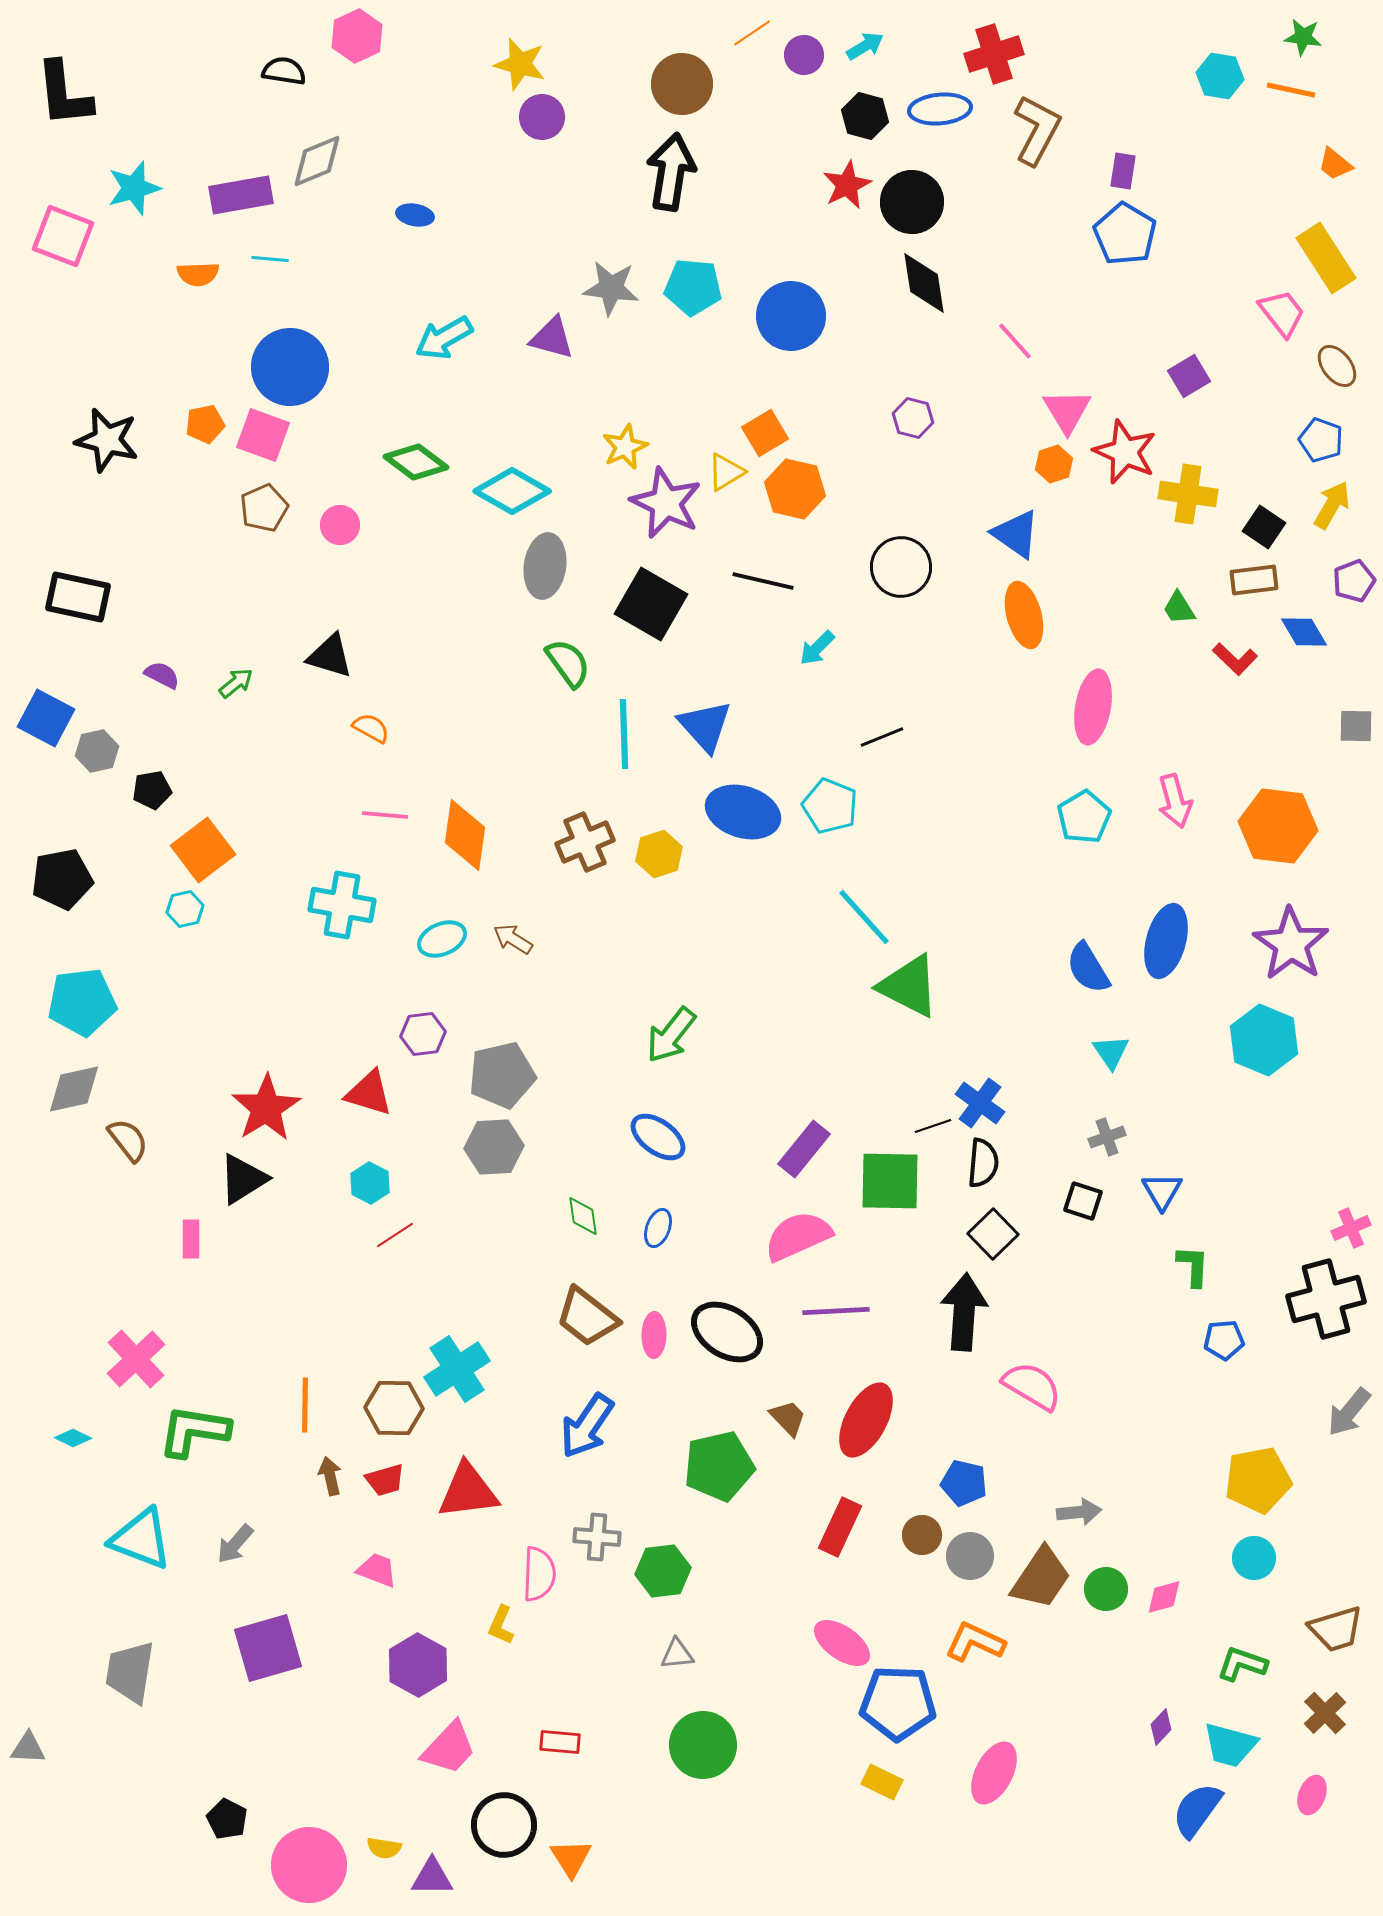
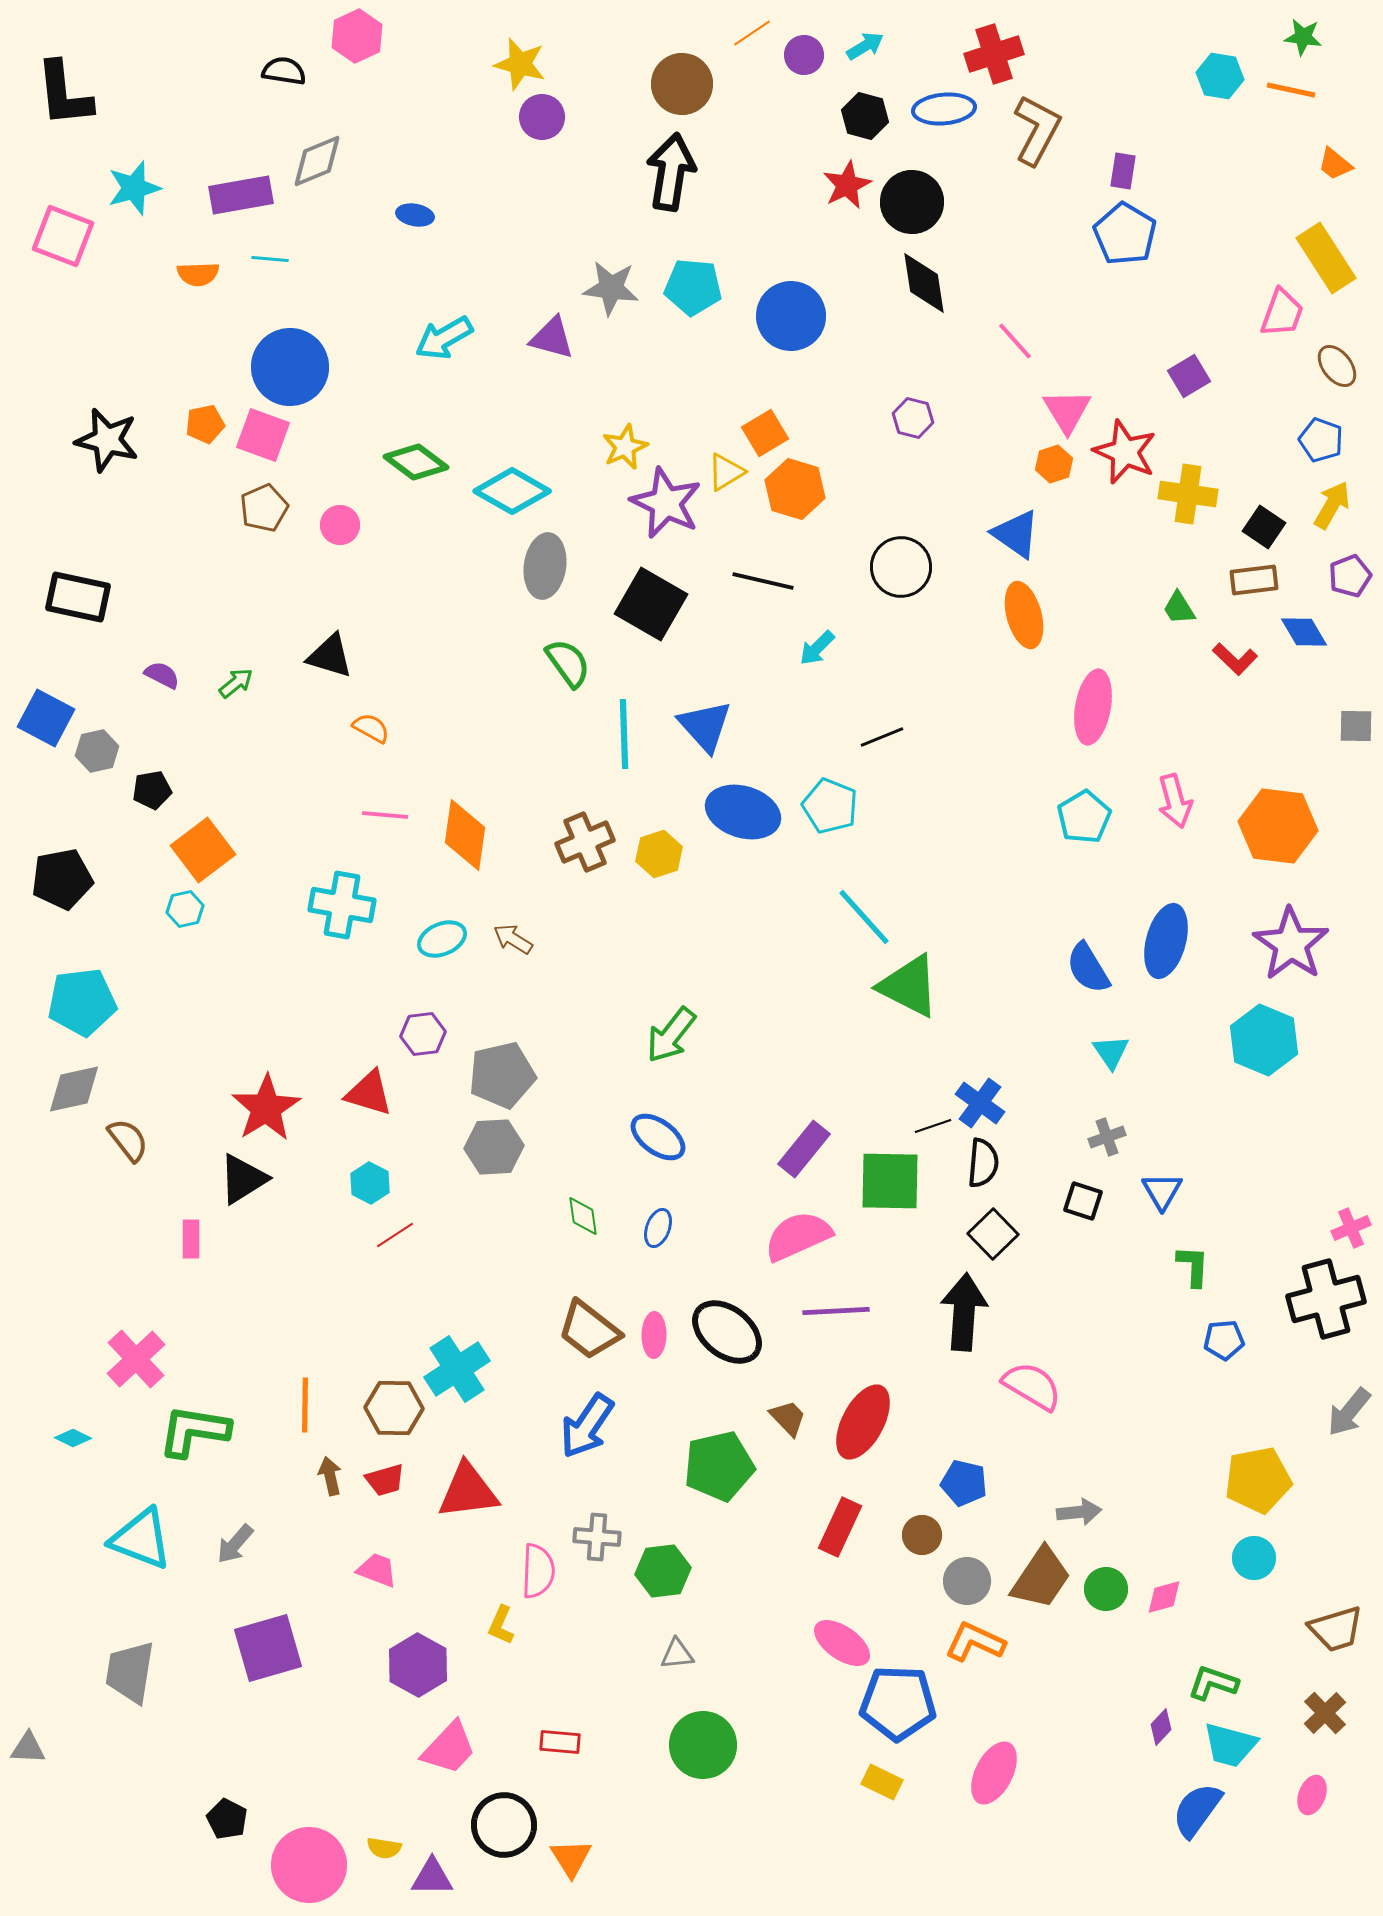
blue ellipse at (940, 109): moved 4 px right
pink trapezoid at (1282, 313): rotated 58 degrees clockwise
orange hexagon at (795, 489): rotated 4 degrees clockwise
purple pentagon at (1354, 581): moved 4 px left, 5 px up
brown trapezoid at (587, 1317): moved 2 px right, 13 px down
black ellipse at (727, 1332): rotated 6 degrees clockwise
red ellipse at (866, 1420): moved 3 px left, 2 px down
gray circle at (970, 1556): moved 3 px left, 25 px down
pink semicircle at (539, 1574): moved 1 px left, 3 px up
green L-shape at (1242, 1664): moved 29 px left, 19 px down
